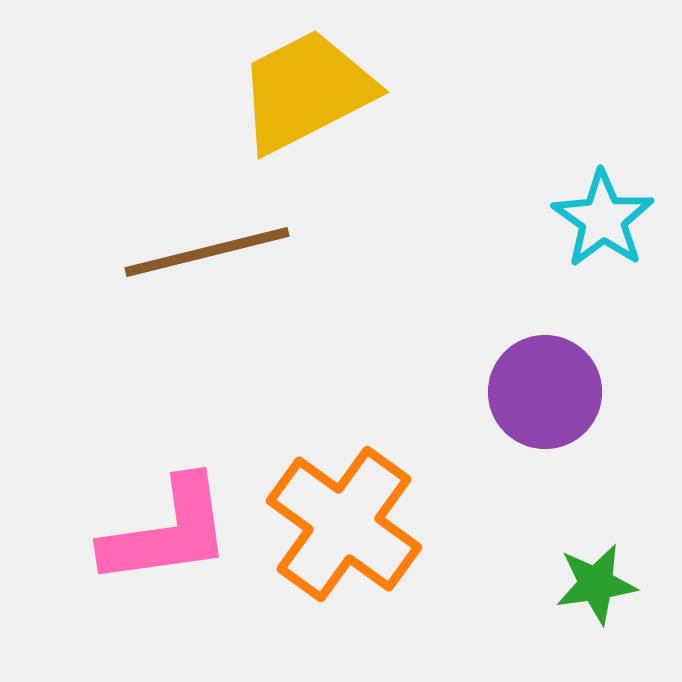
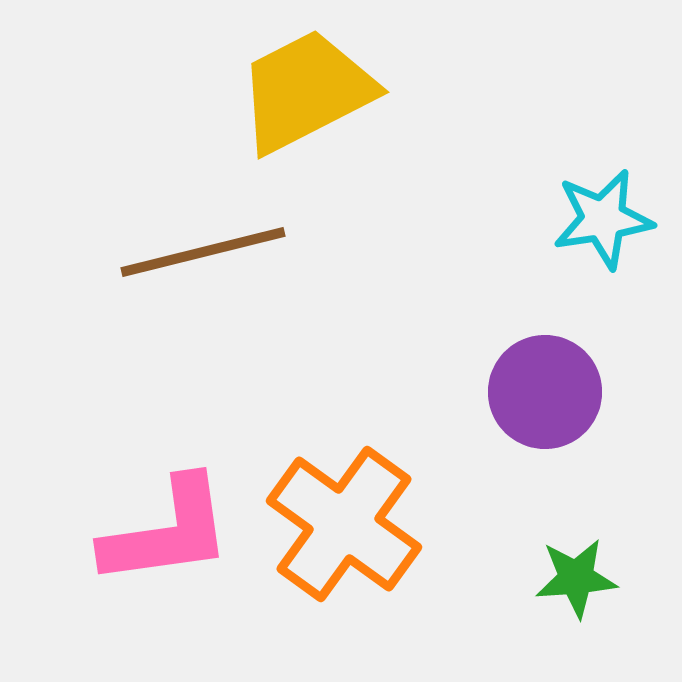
cyan star: rotated 28 degrees clockwise
brown line: moved 4 px left
green star: moved 20 px left, 6 px up; rotated 4 degrees clockwise
